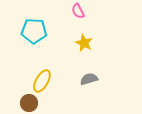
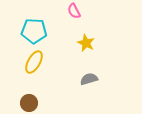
pink semicircle: moved 4 px left
yellow star: moved 2 px right
yellow ellipse: moved 8 px left, 19 px up
